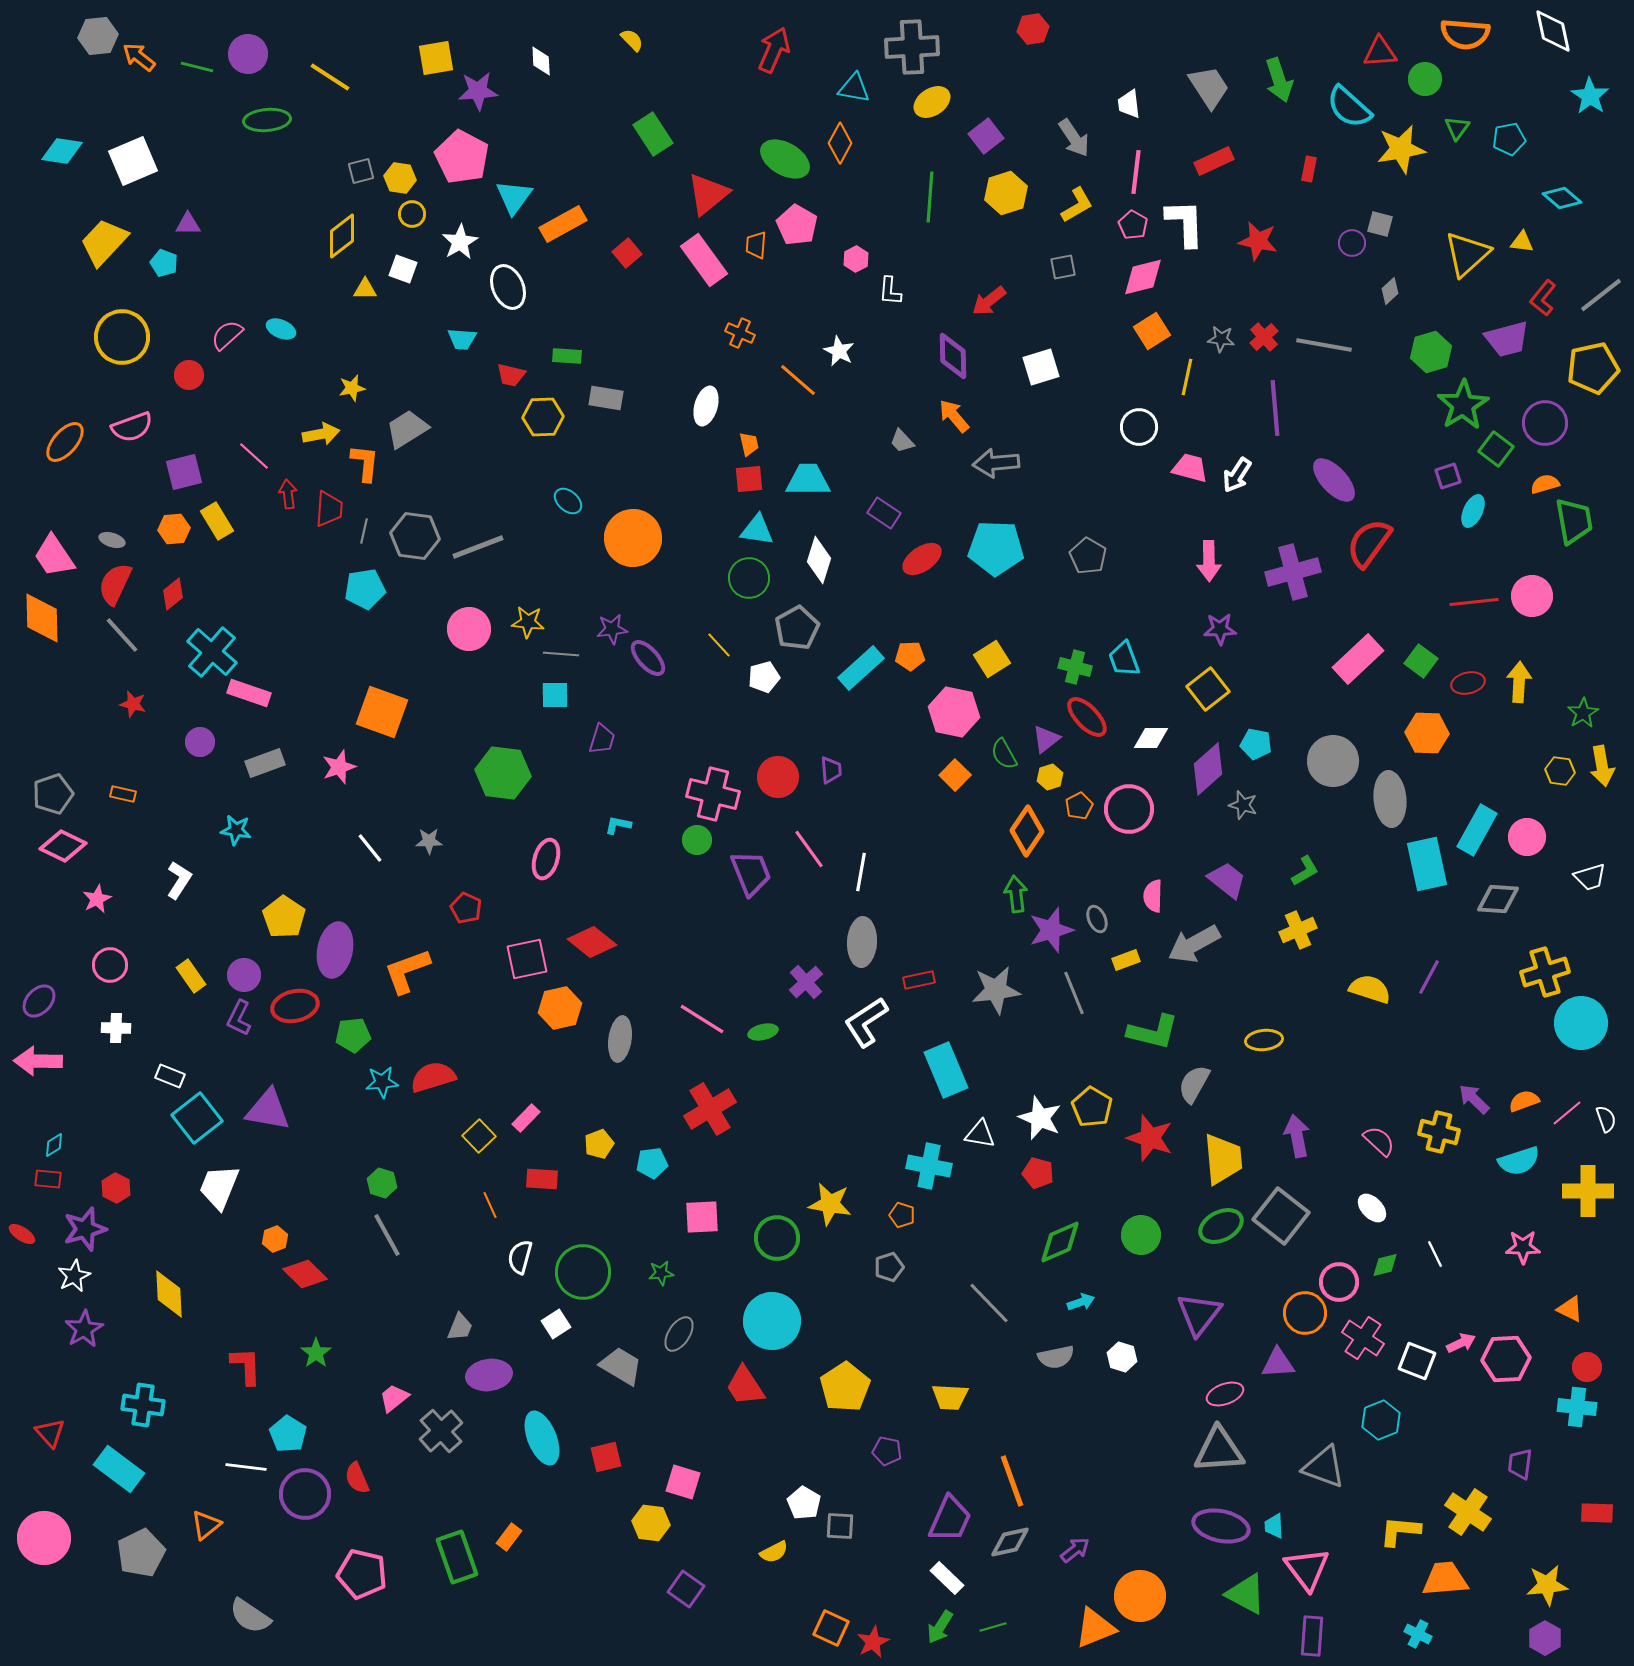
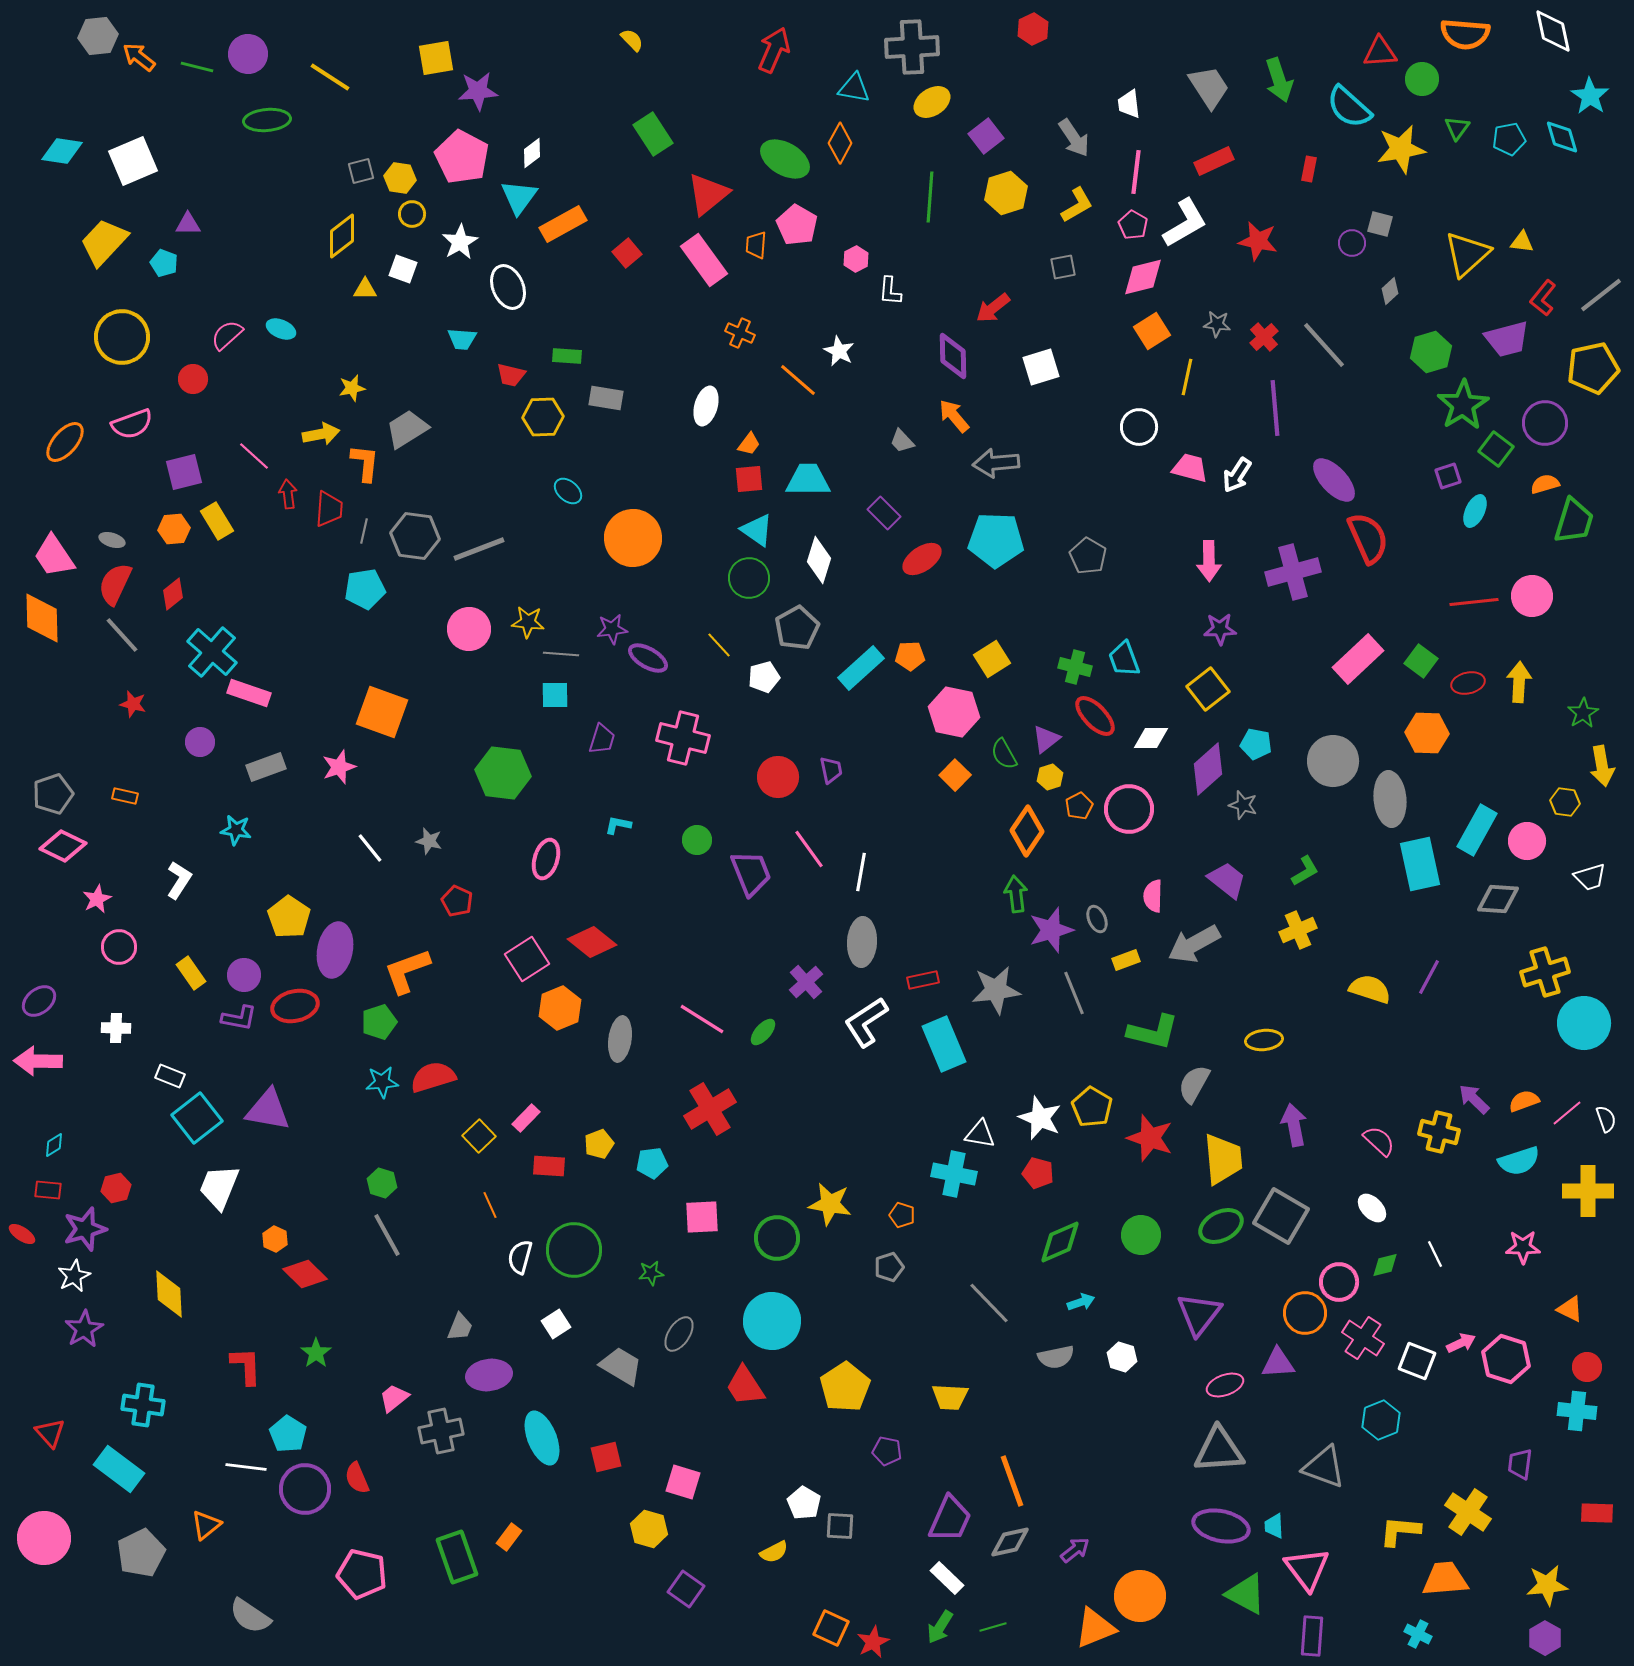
red hexagon at (1033, 29): rotated 16 degrees counterclockwise
white diamond at (541, 61): moved 9 px left, 92 px down; rotated 56 degrees clockwise
green circle at (1425, 79): moved 3 px left
cyan triangle at (514, 197): moved 5 px right
cyan diamond at (1562, 198): moved 61 px up; rotated 33 degrees clockwise
white L-shape at (1185, 223): rotated 62 degrees clockwise
red arrow at (989, 301): moved 4 px right, 7 px down
gray star at (1221, 339): moved 4 px left, 15 px up
gray line at (1324, 345): rotated 38 degrees clockwise
red circle at (189, 375): moved 4 px right, 4 px down
pink semicircle at (132, 427): moved 3 px up
orange trapezoid at (749, 444): rotated 50 degrees clockwise
cyan ellipse at (568, 501): moved 10 px up
cyan ellipse at (1473, 511): moved 2 px right
purple rectangle at (884, 513): rotated 12 degrees clockwise
green trapezoid at (1574, 521): rotated 27 degrees clockwise
cyan triangle at (757, 530): rotated 27 degrees clockwise
red semicircle at (1369, 543): moved 1 px left, 5 px up; rotated 120 degrees clockwise
gray line at (478, 547): moved 1 px right, 2 px down
cyan pentagon at (996, 548): moved 8 px up
purple ellipse at (648, 658): rotated 18 degrees counterclockwise
red ellipse at (1087, 717): moved 8 px right, 1 px up
gray rectangle at (265, 763): moved 1 px right, 4 px down
purple trapezoid at (831, 770): rotated 8 degrees counterclockwise
yellow hexagon at (1560, 771): moved 5 px right, 31 px down
orange rectangle at (123, 794): moved 2 px right, 2 px down
pink cross at (713, 794): moved 30 px left, 56 px up
pink circle at (1527, 837): moved 4 px down
gray star at (429, 841): rotated 16 degrees clockwise
cyan rectangle at (1427, 864): moved 7 px left
red pentagon at (466, 908): moved 9 px left, 7 px up
yellow pentagon at (284, 917): moved 5 px right
pink square at (527, 959): rotated 21 degrees counterclockwise
pink circle at (110, 965): moved 9 px right, 18 px up
yellow rectangle at (191, 976): moved 3 px up
red rectangle at (919, 980): moved 4 px right
purple ellipse at (39, 1001): rotated 8 degrees clockwise
orange hexagon at (560, 1008): rotated 9 degrees counterclockwise
purple L-shape at (239, 1018): rotated 105 degrees counterclockwise
cyan circle at (1581, 1023): moved 3 px right
green ellipse at (763, 1032): rotated 36 degrees counterclockwise
green pentagon at (353, 1035): moved 26 px right, 13 px up; rotated 12 degrees counterclockwise
cyan rectangle at (946, 1070): moved 2 px left, 26 px up
purple arrow at (1297, 1136): moved 3 px left, 11 px up
cyan cross at (929, 1166): moved 25 px right, 8 px down
red rectangle at (48, 1179): moved 11 px down
red rectangle at (542, 1179): moved 7 px right, 13 px up
red hexagon at (116, 1188): rotated 20 degrees clockwise
gray square at (1281, 1216): rotated 8 degrees counterclockwise
orange hexagon at (275, 1239): rotated 15 degrees counterclockwise
green circle at (583, 1272): moved 9 px left, 22 px up
green star at (661, 1273): moved 10 px left
pink hexagon at (1506, 1359): rotated 21 degrees clockwise
pink ellipse at (1225, 1394): moved 9 px up
cyan cross at (1577, 1407): moved 4 px down
gray cross at (441, 1431): rotated 30 degrees clockwise
purple circle at (305, 1494): moved 5 px up
yellow hexagon at (651, 1523): moved 2 px left, 6 px down; rotated 9 degrees clockwise
